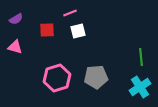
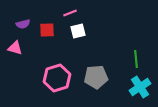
purple semicircle: moved 7 px right, 5 px down; rotated 16 degrees clockwise
pink triangle: moved 1 px down
green line: moved 5 px left, 2 px down
